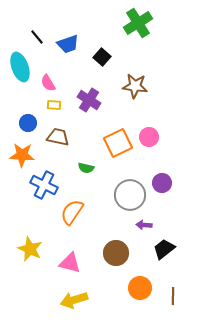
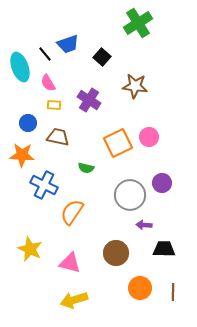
black line: moved 8 px right, 17 px down
black trapezoid: rotated 40 degrees clockwise
brown line: moved 4 px up
